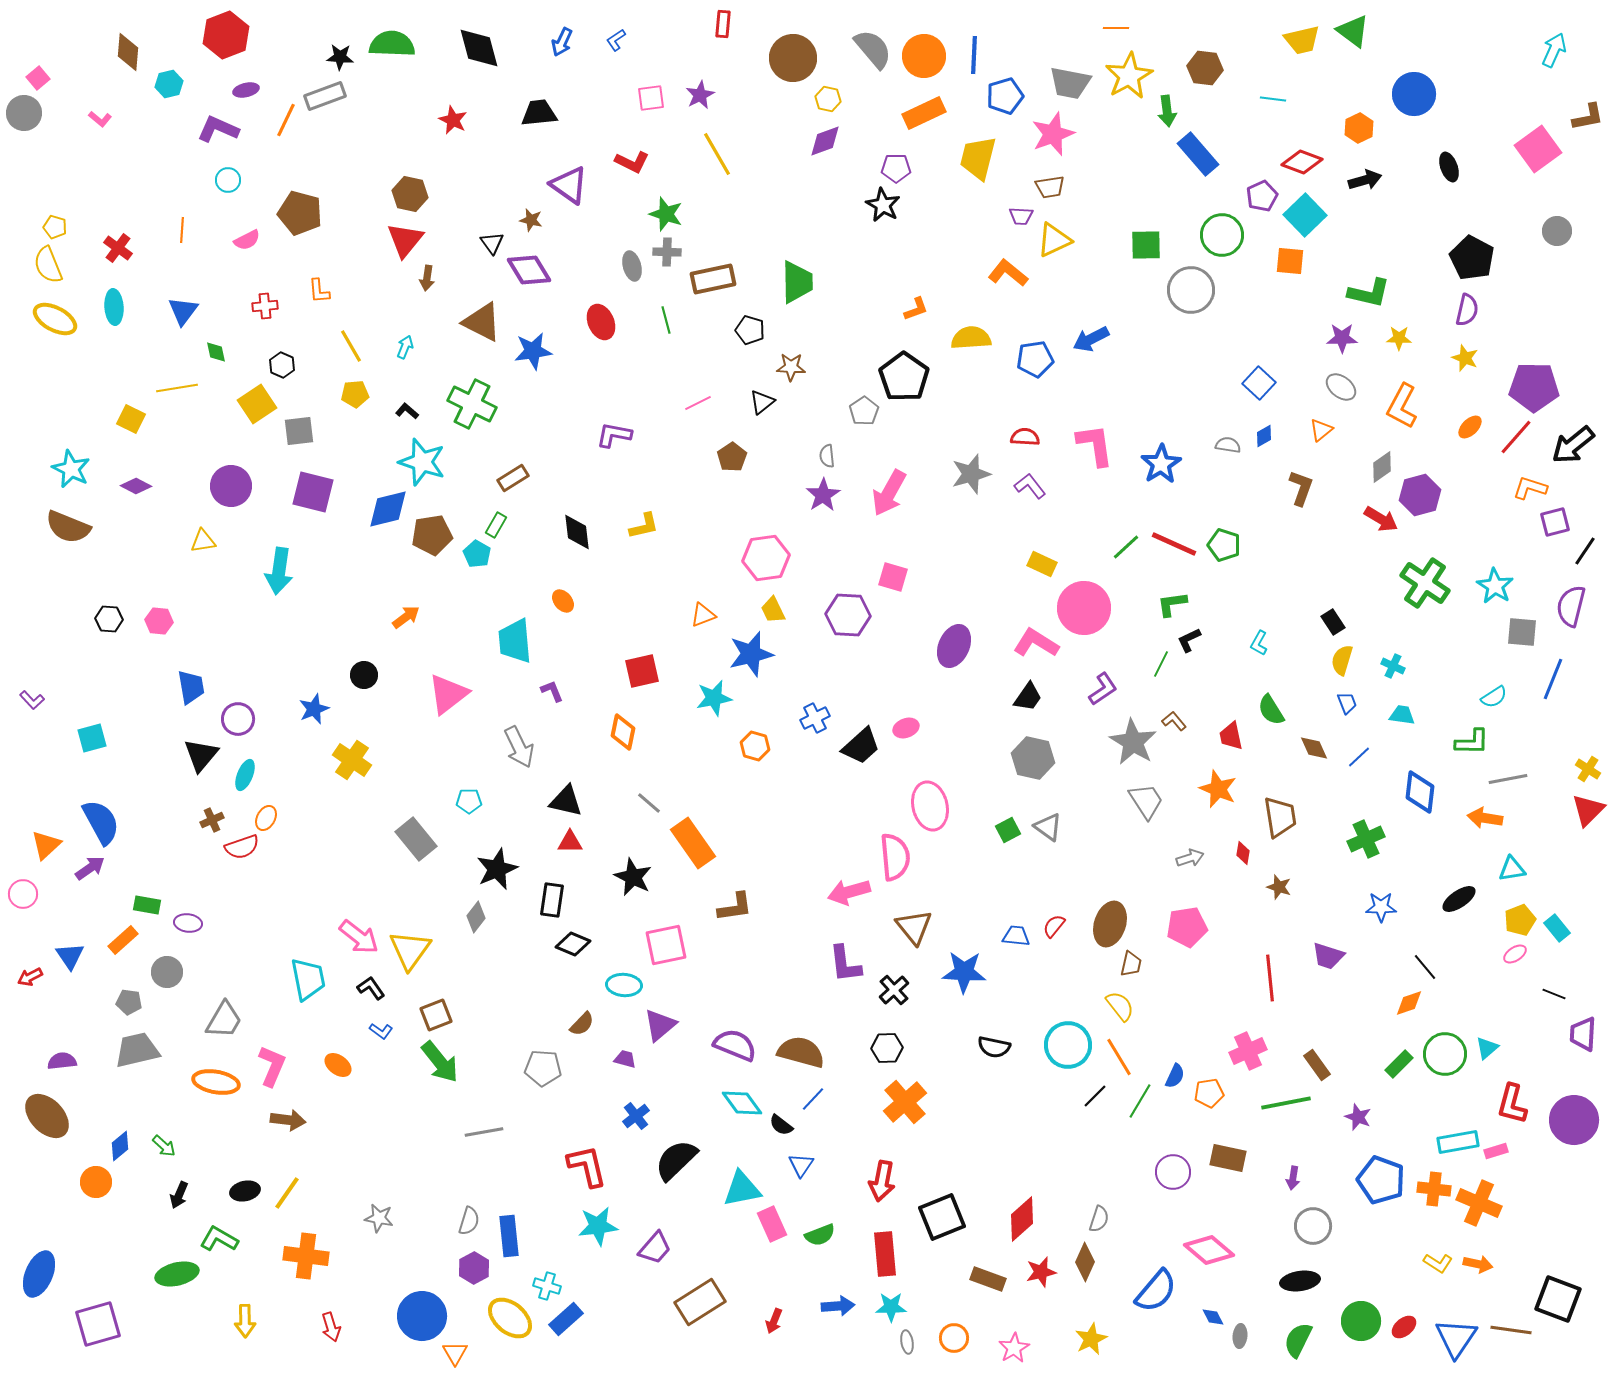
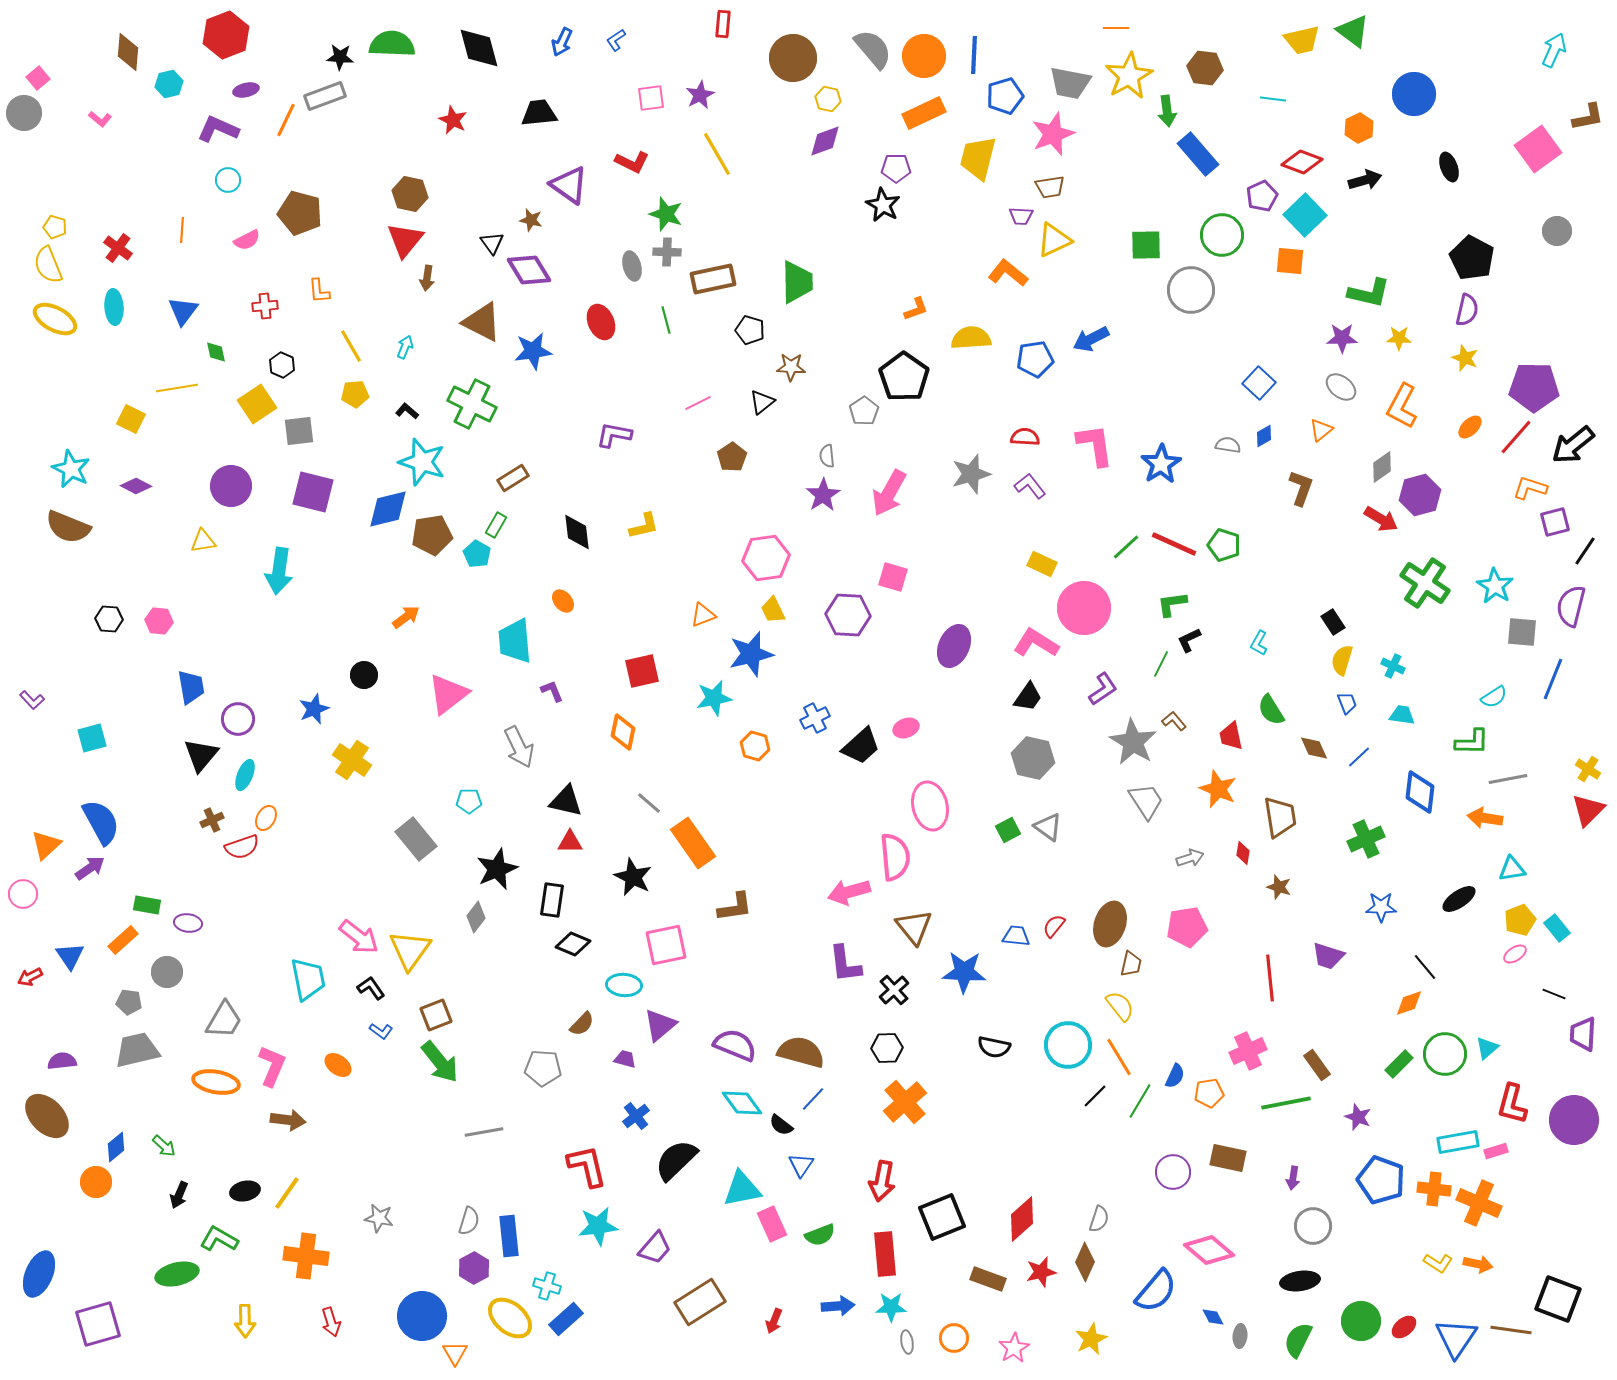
blue diamond at (120, 1146): moved 4 px left, 1 px down
red arrow at (331, 1327): moved 5 px up
